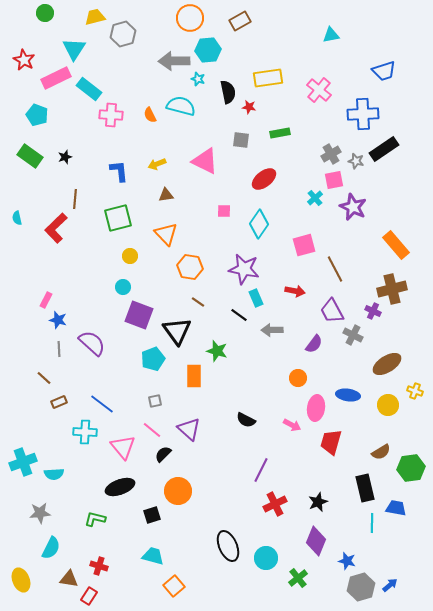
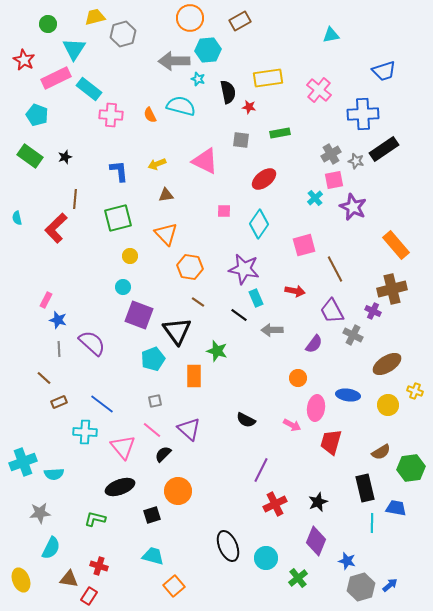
green circle at (45, 13): moved 3 px right, 11 px down
